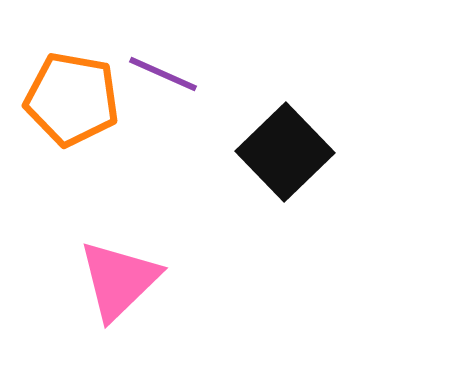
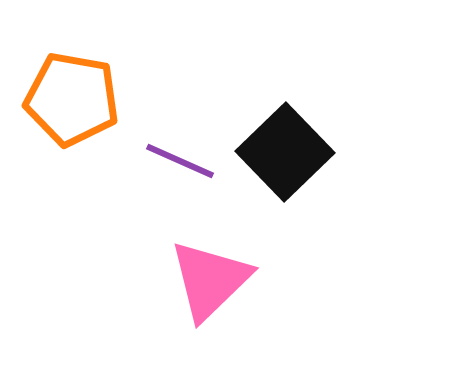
purple line: moved 17 px right, 87 px down
pink triangle: moved 91 px right
